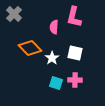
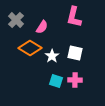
gray cross: moved 2 px right, 6 px down
pink semicircle: moved 12 px left; rotated 152 degrees counterclockwise
orange diamond: rotated 15 degrees counterclockwise
white star: moved 2 px up
cyan square: moved 2 px up
